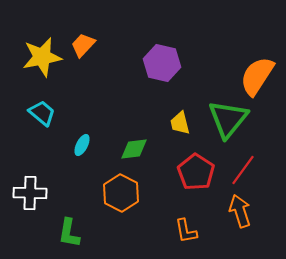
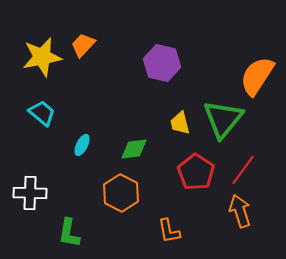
green triangle: moved 5 px left
orange L-shape: moved 17 px left
